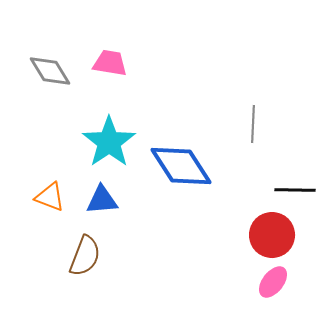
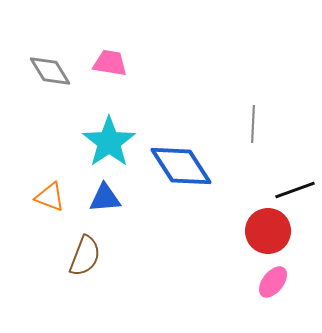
black line: rotated 21 degrees counterclockwise
blue triangle: moved 3 px right, 2 px up
red circle: moved 4 px left, 4 px up
